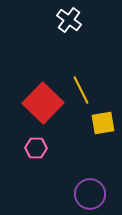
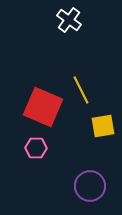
red square: moved 4 px down; rotated 21 degrees counterclockwise
yellow square: moved 3 px down
purple circle: moved 8 px up
